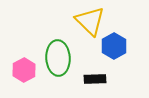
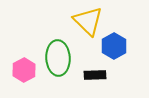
yellow triangle: moved 2 px left
black rectangle: moved 4 px up
